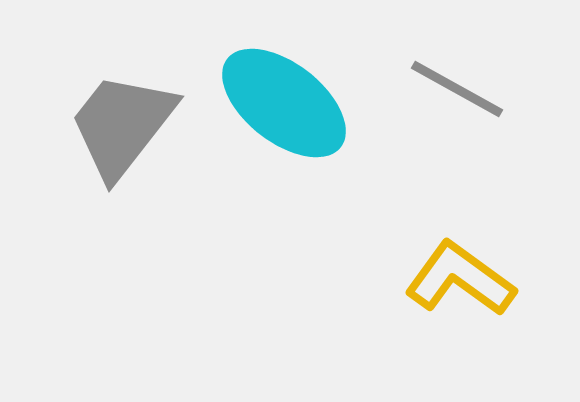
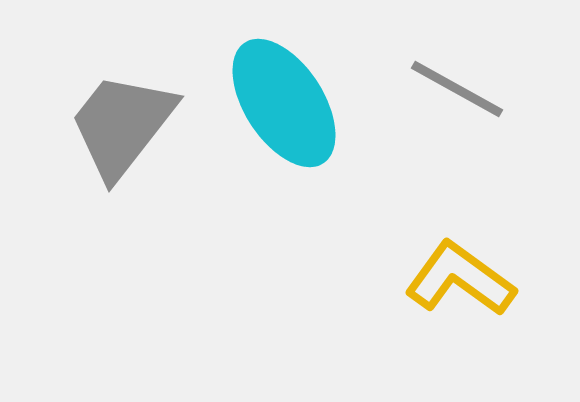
cyan ellipse: rotated 19 degrees clockwise
